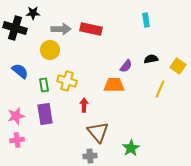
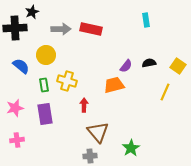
black star: moved 1 px left, 1 px up; rotated 24 degrees counterclockwise
black cross: rotated 20 degrees counterclockwise
yellow circle: moved 4 px left, 5 px down
black semicircle: moved 2 px left, 4 px down
blue semicircle: moved 1 px right, 5 px up
orange trapezoid: rotated 15 degrees counterclockwise
yellow line: moved 5 px right, 3 px down
pink star: moved 1 px left, 8 px up
